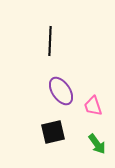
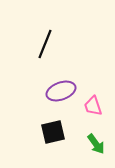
black line: moved 5 px left, 3 px down; rotated 20 degrees clockwise
purple ellipse: rotated 76 degrees counterclockwise
green arrow: moved 1 px left
